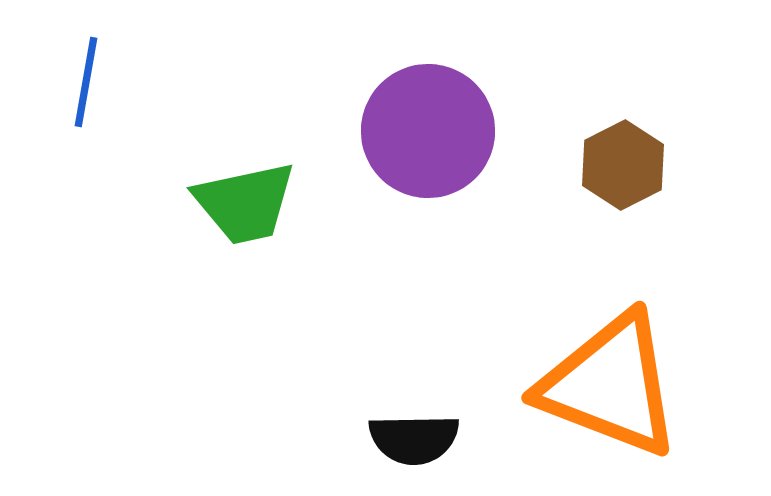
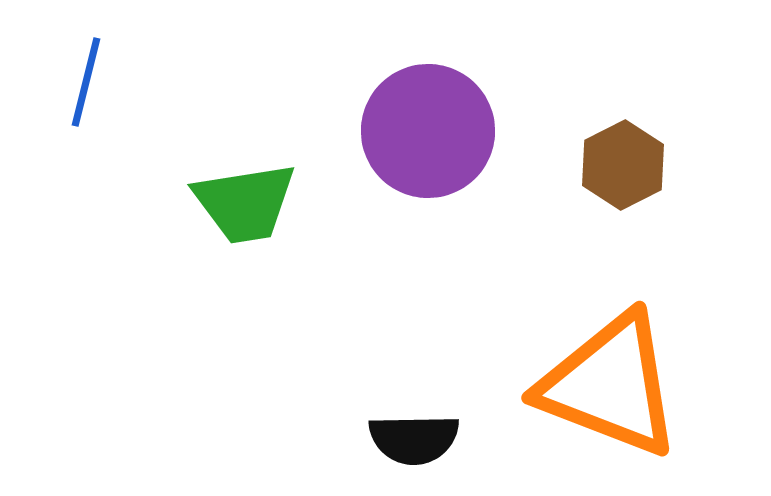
blue line: rotated 4 degrees clockwise
green trapezoid: rotated 3 degrees clockwise
